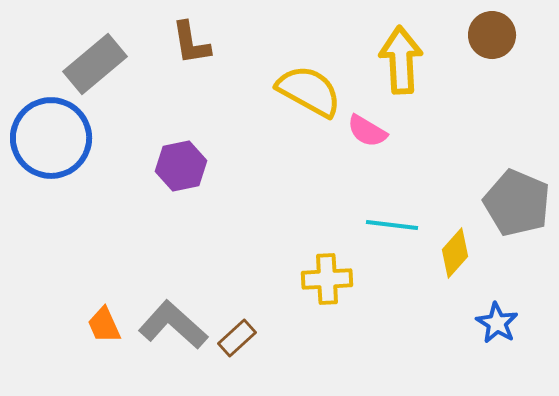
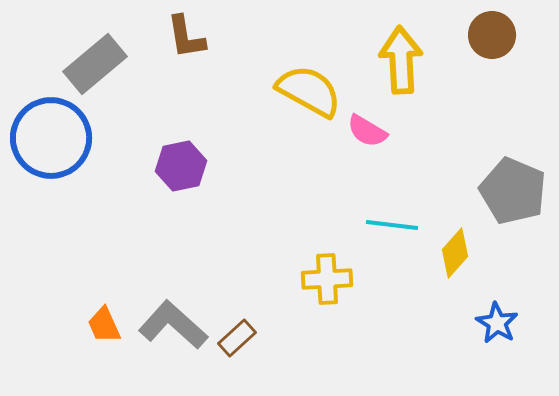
brown L-shape: moved 5 px left, 6 px up
gray pentagon: moved 4 px left, 12 px up
